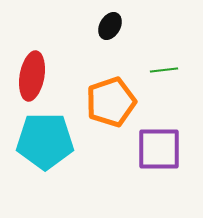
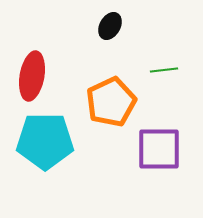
orange pentagon: rotated 6 degrees counterclockwise
